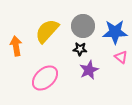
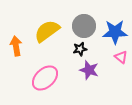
gray circle: moved 1 px right
yellow semicircle: rotated 12 degrees clockwise
black star: rotated 16 degrees counterclockwise
purple star: rotated 30 degrees counterclockwise
